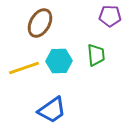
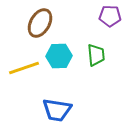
cyan hexagon: moved 5 px up
blue trapezoid: moved 5 px right; rotated 44 degrees clockwise
